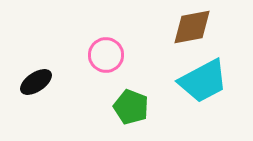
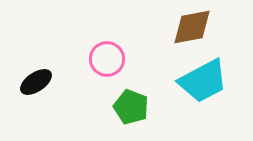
pink circle: moved 1 px right, 4 px down
